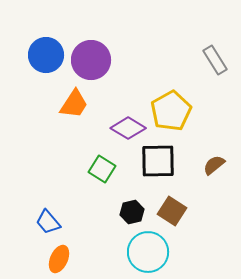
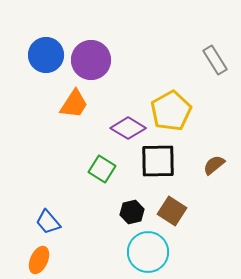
orange ellipse: moved 20 px left, 1 px down
